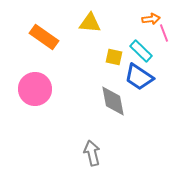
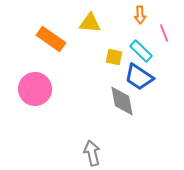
orange arrow: moved 11 px left, 4 px up; rotated 96 degrees clockwise
orange rectangle: moved 7 px right, 2 px down
gray diamond: moved 9 px right
